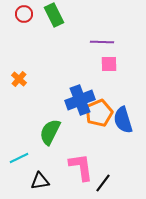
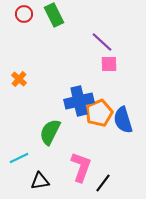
purple line: rotated 40 degrees clockwise
blue cross: moved 1 px left, 1 px down; rotated 8 degrees clockwise
pink L-shape: rotated 28 degrees clockwise
